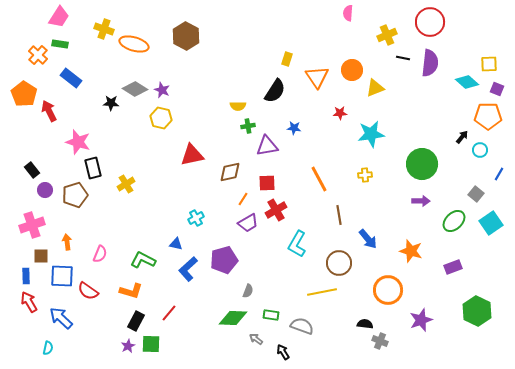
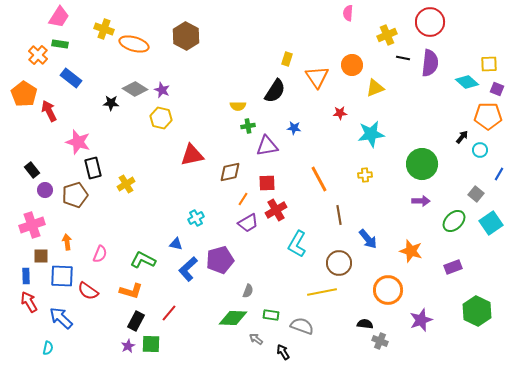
orange circle at (352, 70): moved 5 px up
purple pentagon at (224, 260): moved 4 px left
